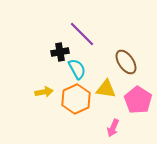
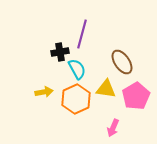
purple line: rotated 60 degrees clockwise
brown ellipse: moved 4 px left
pink pentagon: moved 2 px left, 4 px up; rotated 8 degrees clockwise
